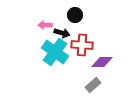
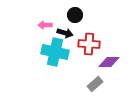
black arrow: moved 3 px right
red cross: moved 7 px right, 1 px up
cyan cross: rotated 24 degrees counterclockwise
purple diamond: moved 7 px right
gray rectangle: moved 2 px right, 1 px up
